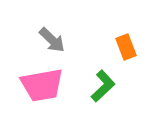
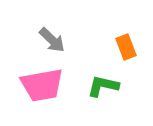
green L-shape: rotated 124 degrees counterclockwise
